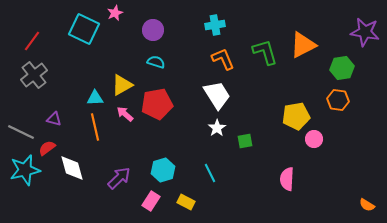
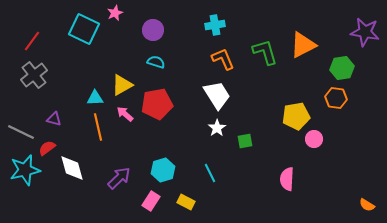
orange hexagon: moved 2 px left, 2 px up
orange line: moved 3 px right
